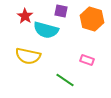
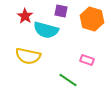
green line: moved 3 px right
